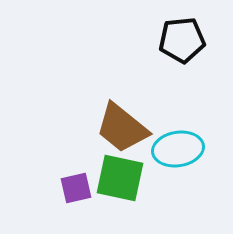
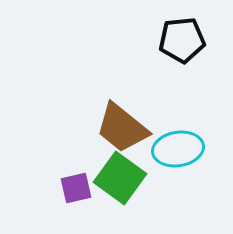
green square: rotated 24 degrees clockwise
